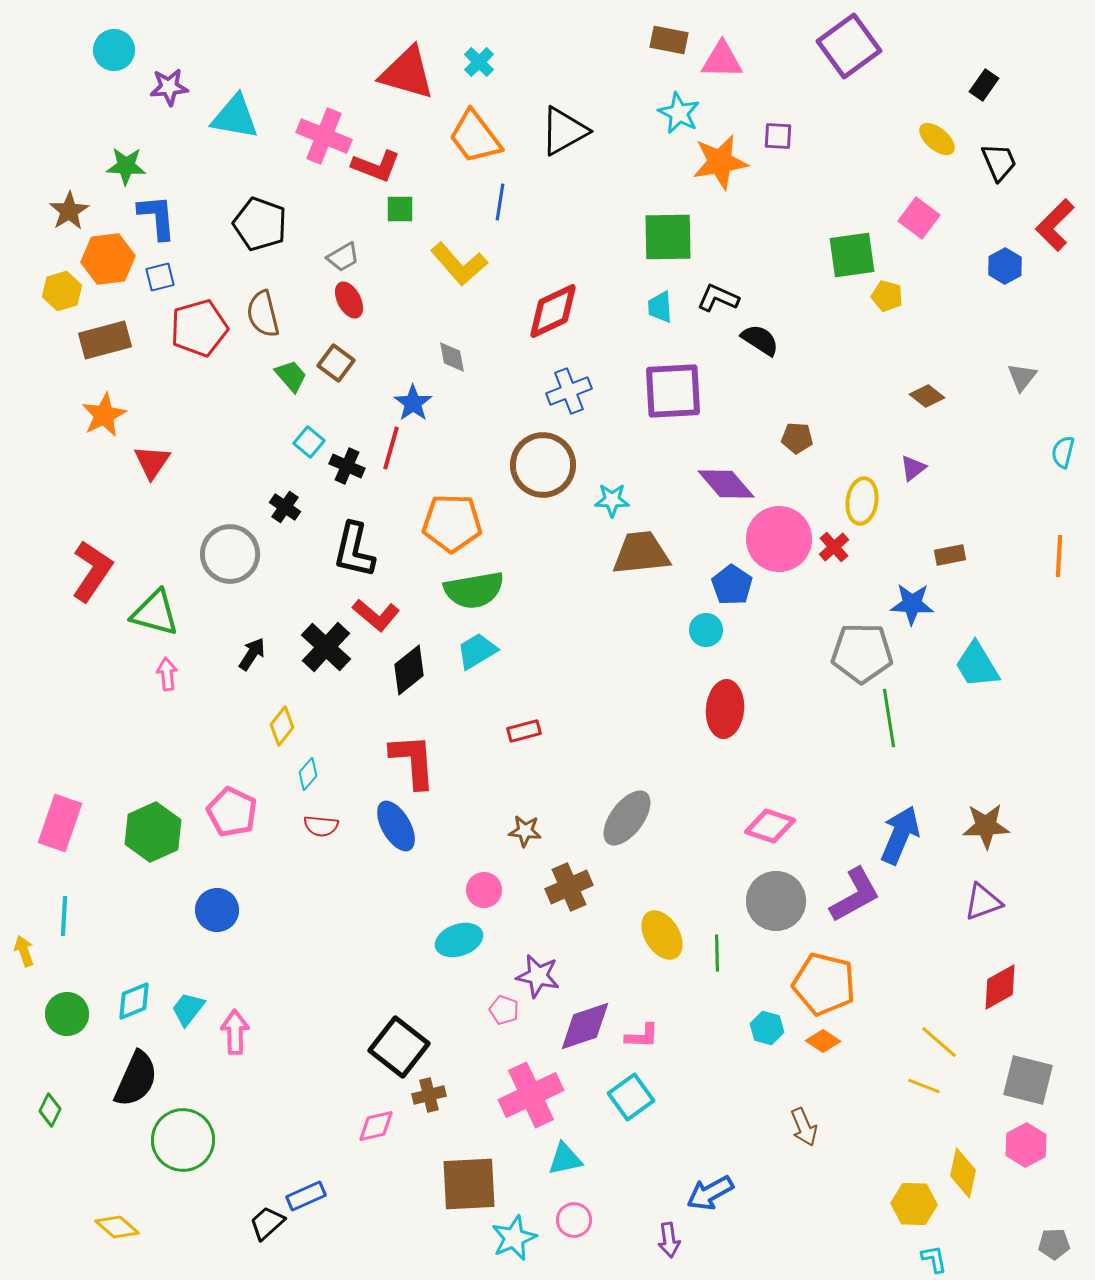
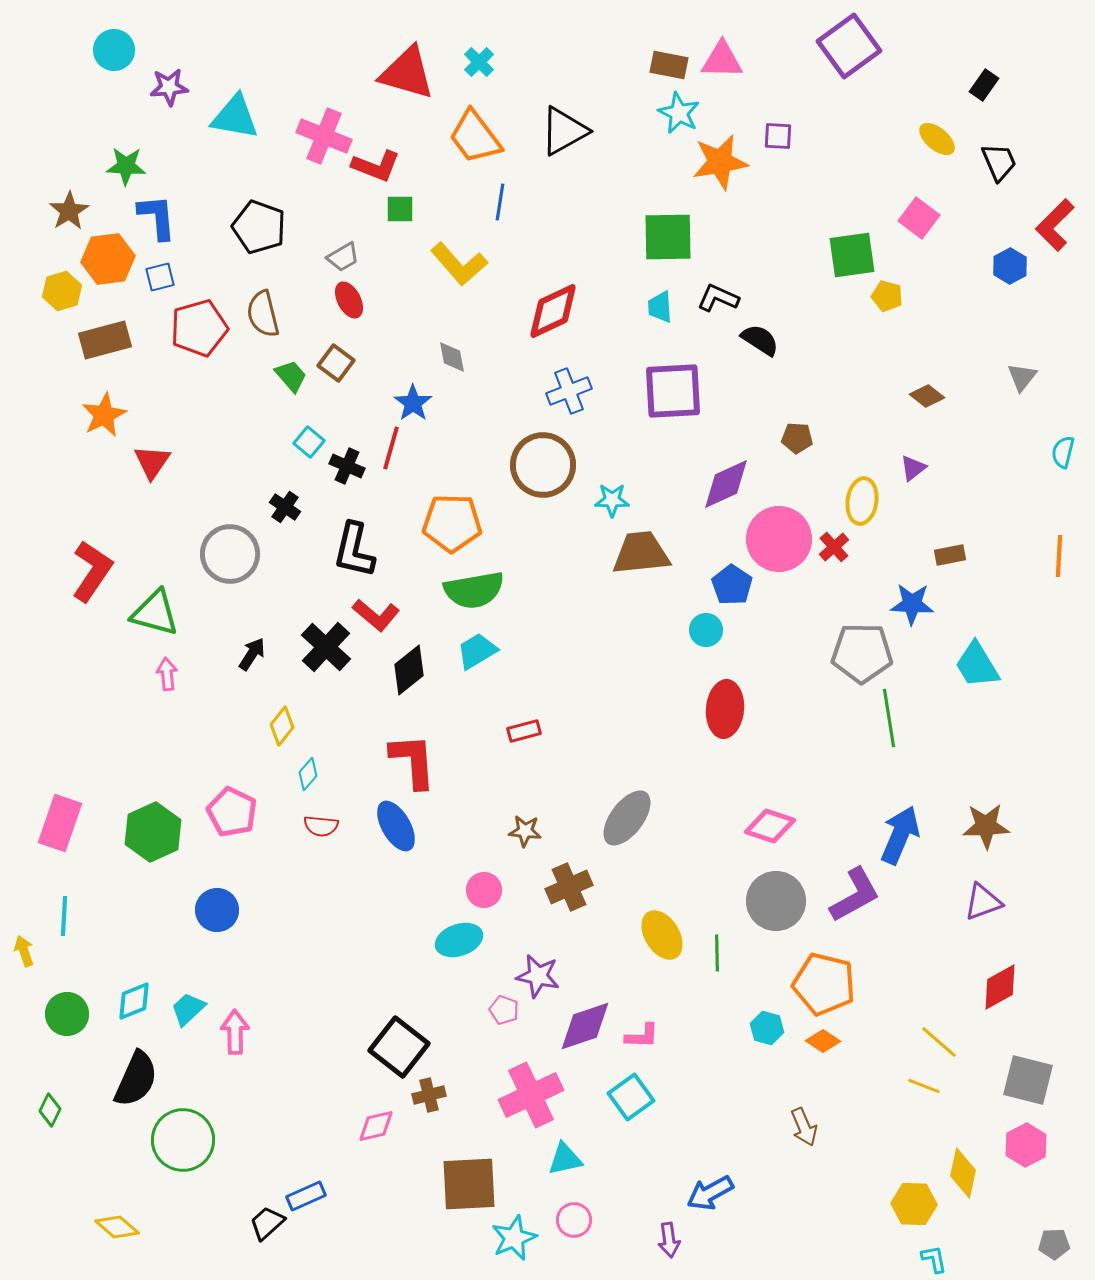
brown rectangle at (669, 40): moved 25 px down
black pentagon at (260, 224): moved 1 px left, 3 px down
blue hexagon at (1005, 266): moved 5 px right
purple diamond at (726, 484): rotated 74 degrees counterclockwise
cyan trapezoid at (188, 1009): rotated 9 degrees clockwise
